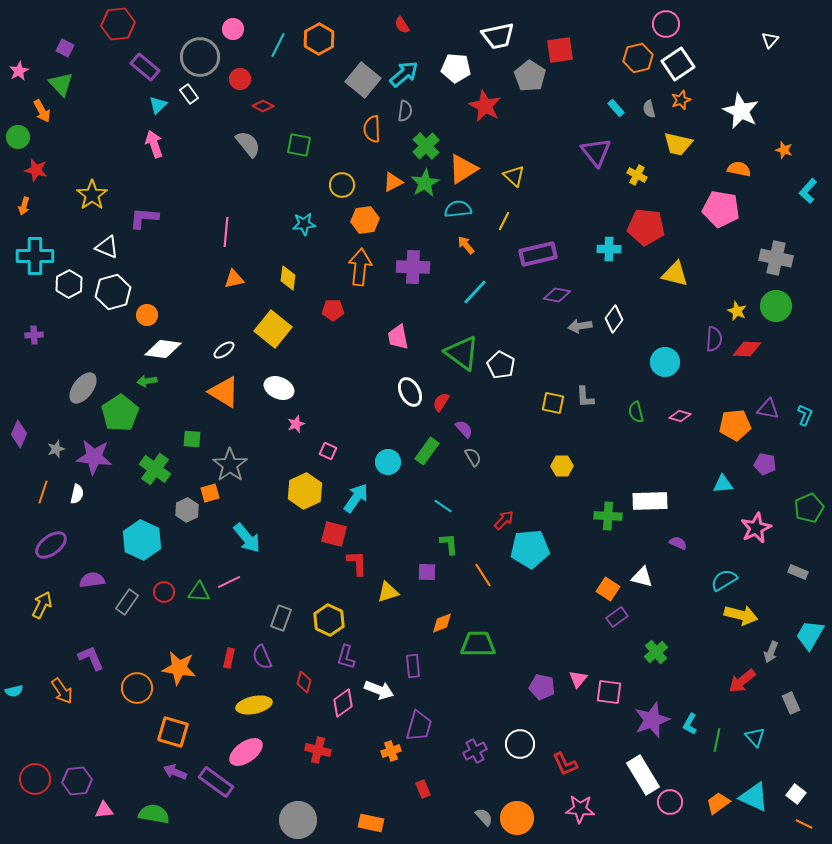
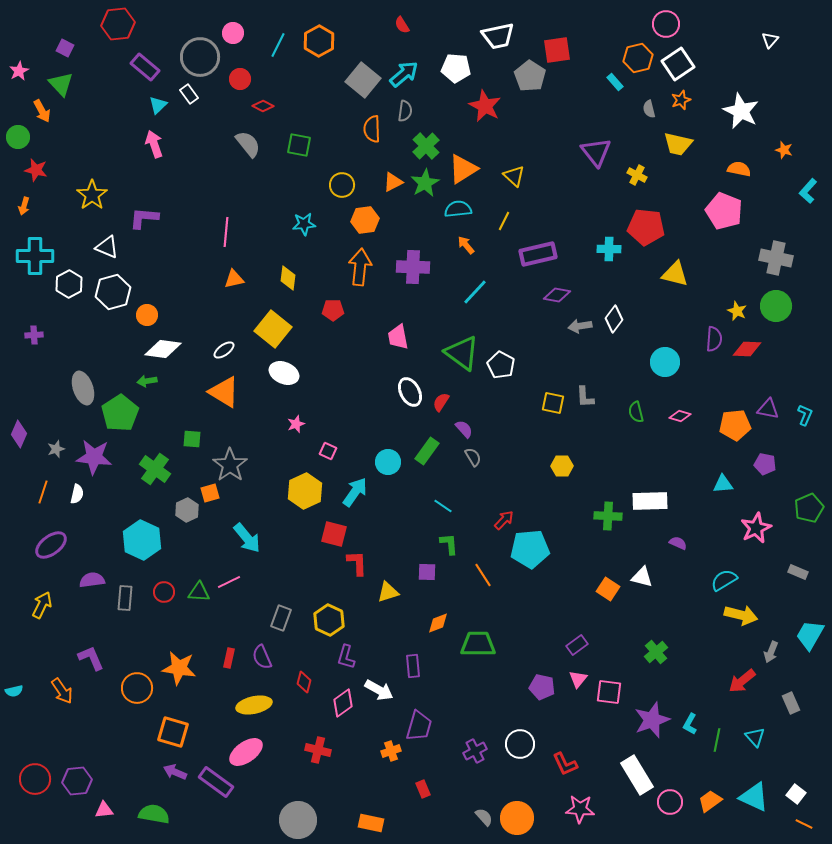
pink circle at (233, 29): moved 4 px down
orange hexagon at (319, 39): moved 2 px down
red square at (560, 50): moved 3 px left
cyan rectangle at (616, 108): moved 1 px left, 26 px up
pink pentagon at (721, 209): moved 3 px right, 2 px down; rotated 12 degrees clockwise
gray ellipse at (83, 388): rotated 56 degrees counterclockwise
white ellipse at (279, 388): moved 5 px right, 15 px up
cyan arrow at (356, 498): moved 1 px left, 6 px up
gray rectangle at (127, 602): moved 2 px left, 4 px up; rotated 30 degrees counterclockwise
purple rectangle at (617, 617): moved 40 px left, 28 px down
orange diamond at (442, 623): moved 4 px left
white arrow at (379, 690): rotated 8 degrees clockwise
white rectangle at (643, 775): moved 6 px left
orange trapezoid at (718, 803): moved 8 px left, 2 px up
